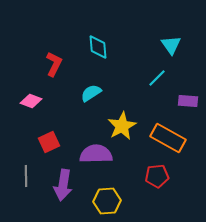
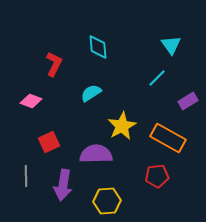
purple rectangle: rotated 36 degrees counterclockwise
